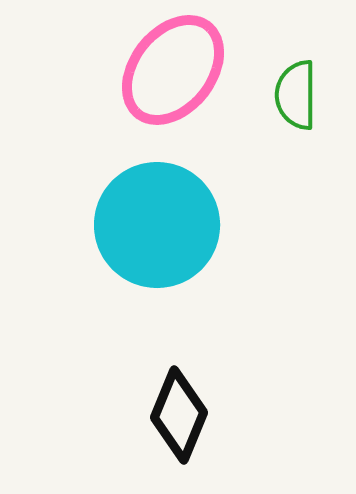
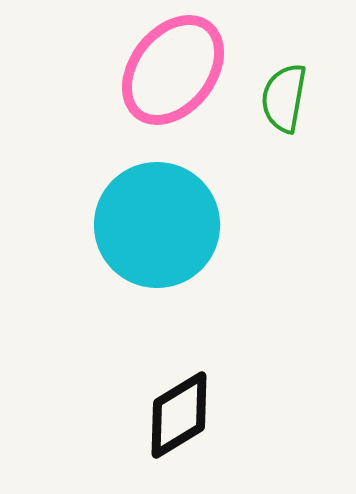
green semicircle: moved 12 px left, 3 px down; rotated 10 degrees clockwise
black diamond: rotated 36 degrees clockwise
